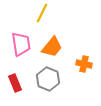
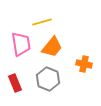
yellow line: moved 9 px down; rotated 48 degrees clockwise
